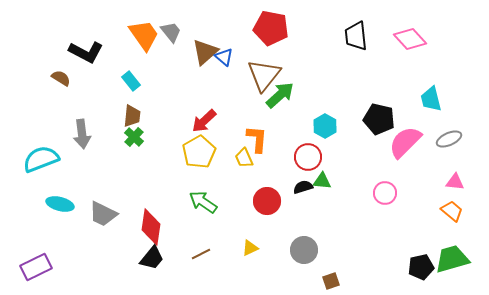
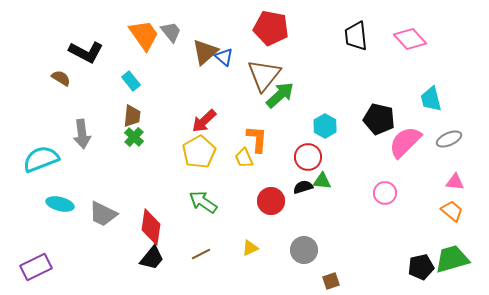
red circle at (267, 201): moved 4 px right
